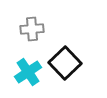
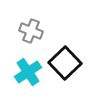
gray cross: moved 1 px left, 2 px down; rotated 25 degrees clockwise
